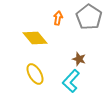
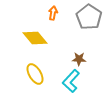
orange arrow: moved 5 px left, 5 px up
brown star: rotated 16 degrees counterclockwise
